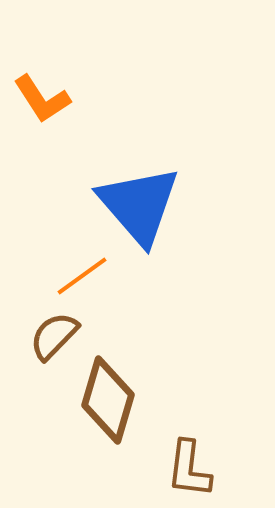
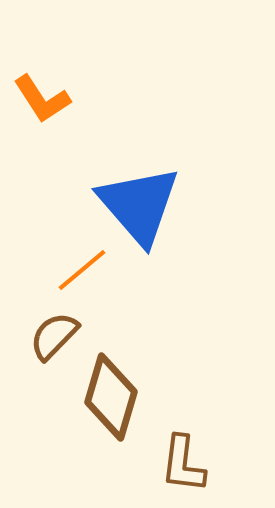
orange line: moved 6 px up; rotated 4 degrees counterclockwise
brown diamond: moved 3 px right, 3 px up
brown L-shape: moved 6 px left, 5 px up
